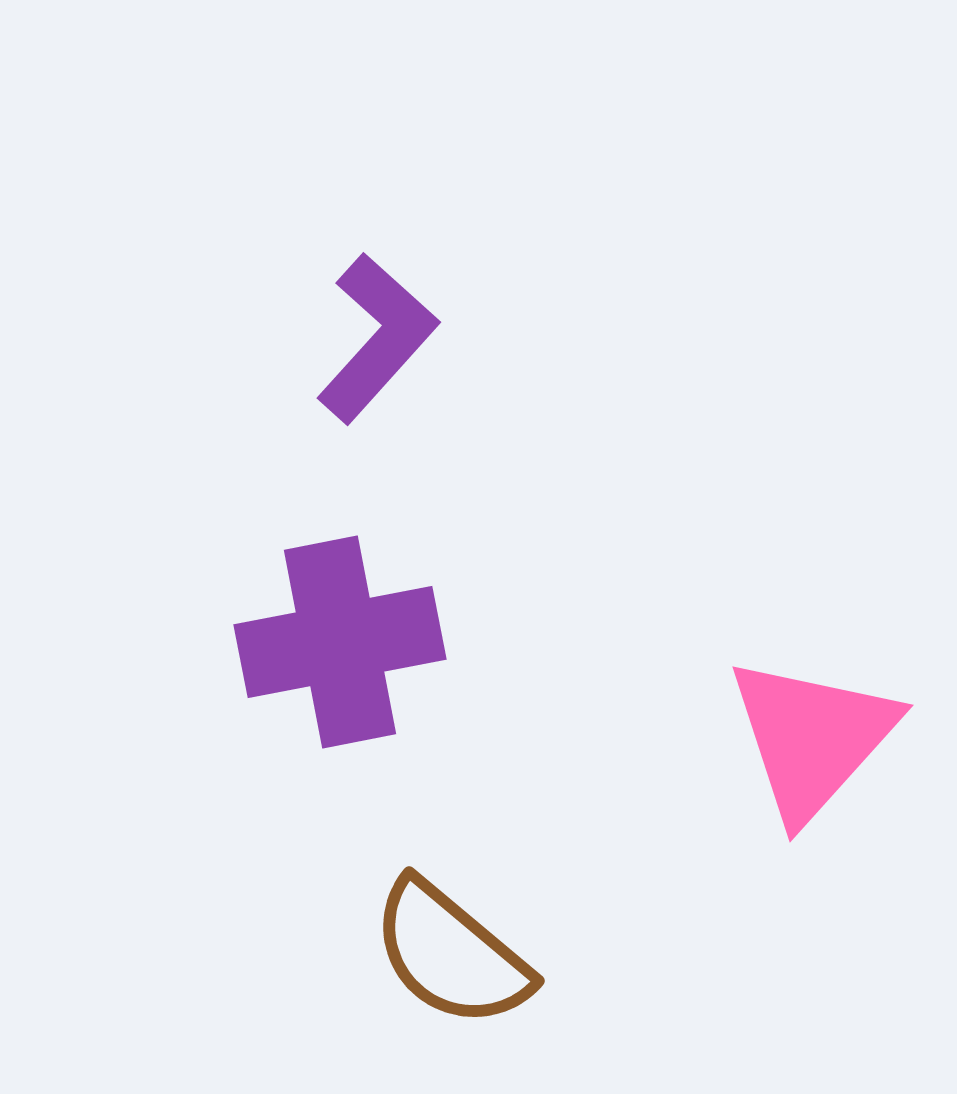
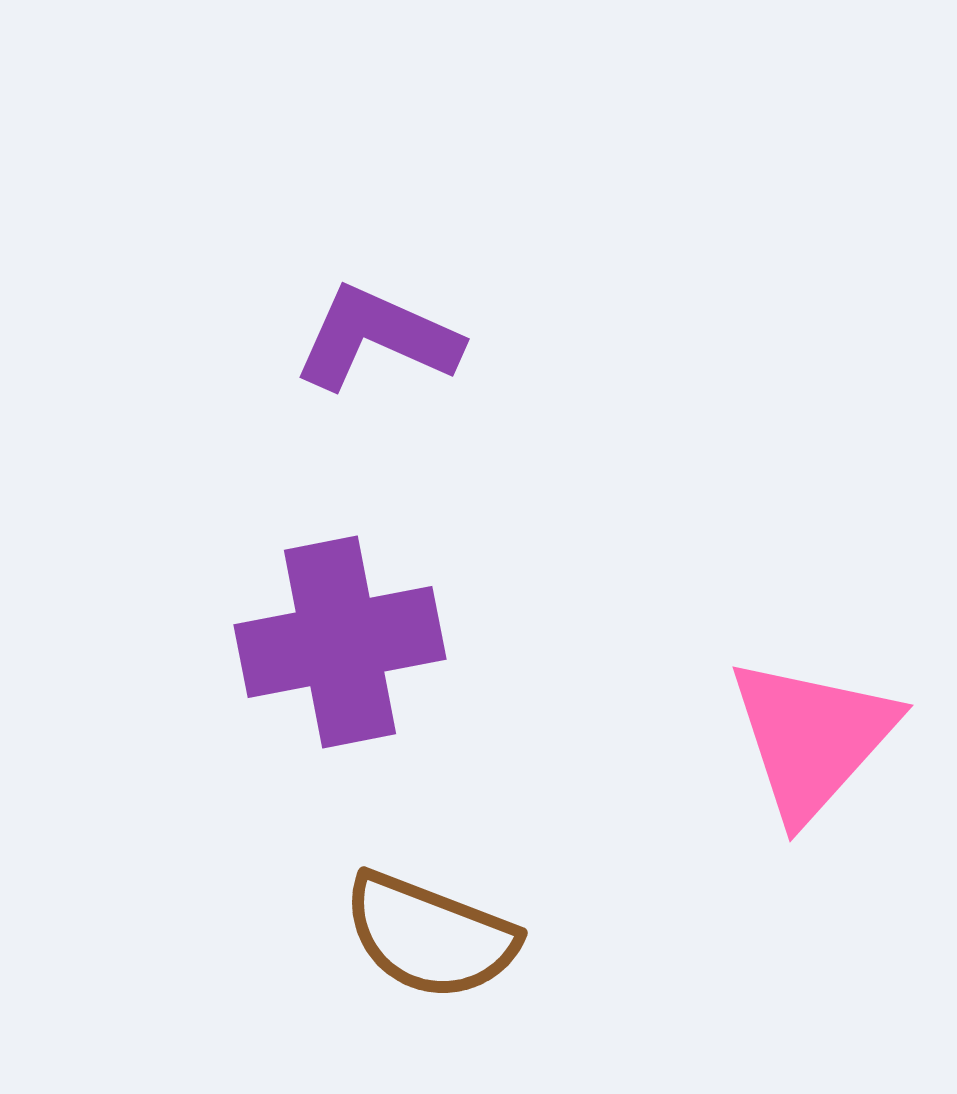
purple L-shape: rotated 108 degrees counterclockwise
brown semicircle: moved 21 px left, 18 px up; rotated 19 degrees counterclockwise
